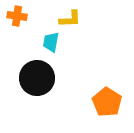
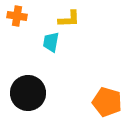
yellow L-shape: moved 1 px left
black circle: moved 9 px left, 15 px down
orange pentagon: rotated 16 degrees counterclockwise
